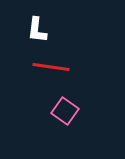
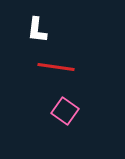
red line: moved 5 px right
